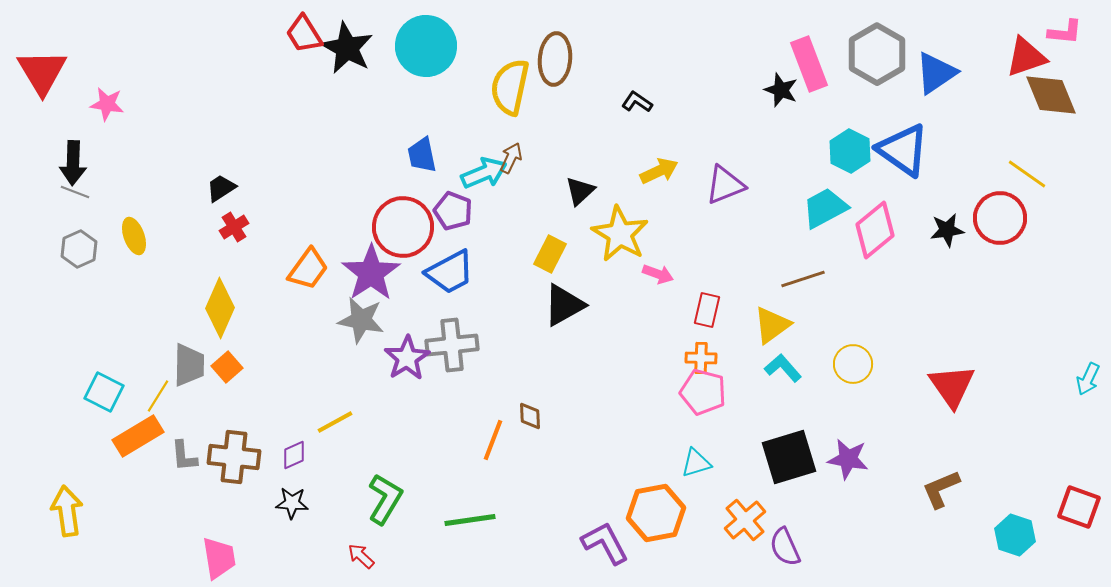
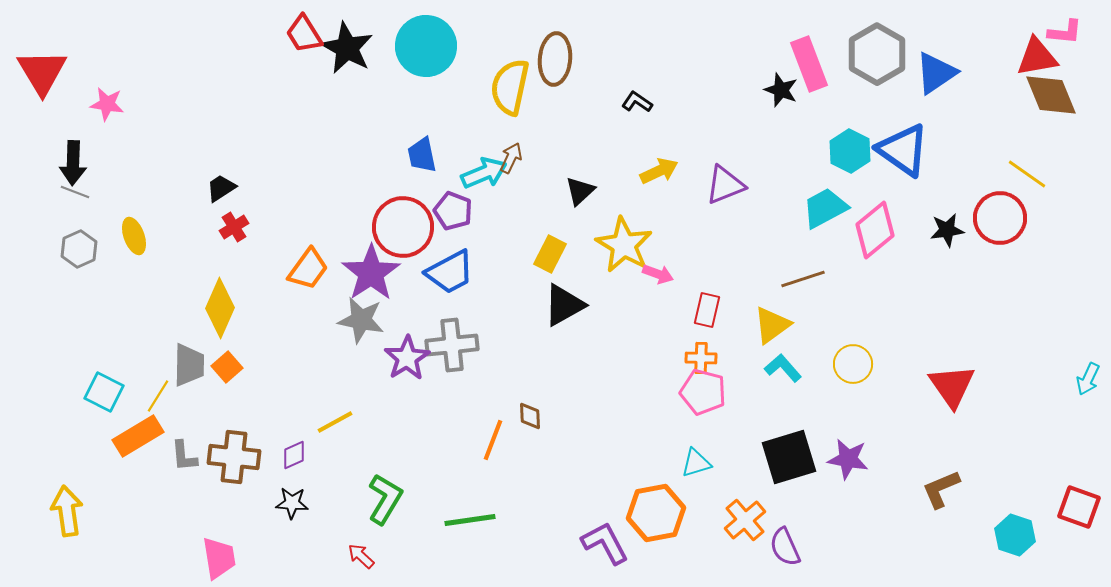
red triangle at (1026, 57): moved 11 px right; rotated 9 degrees clockwise
yellow star at (620, 234): moved 4 px right, 11 px down
